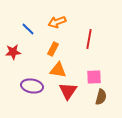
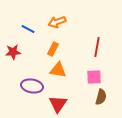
blue line: rotated 16 degrees counterclockwise
red line: moved 8 px right, 8 px down
red triangle: moved 10 px left, 13 px down
